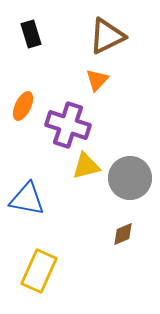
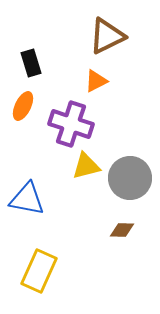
black rectangle: moved 29 px down
orange triangle: moved 1 px left, 1 px down; rotated 20 degrees clockwise
purple cross: moved 3 px right, 1 px up
brown diamond: moved 1 px left, 4 px up; rotated 25 degrees clockwise
